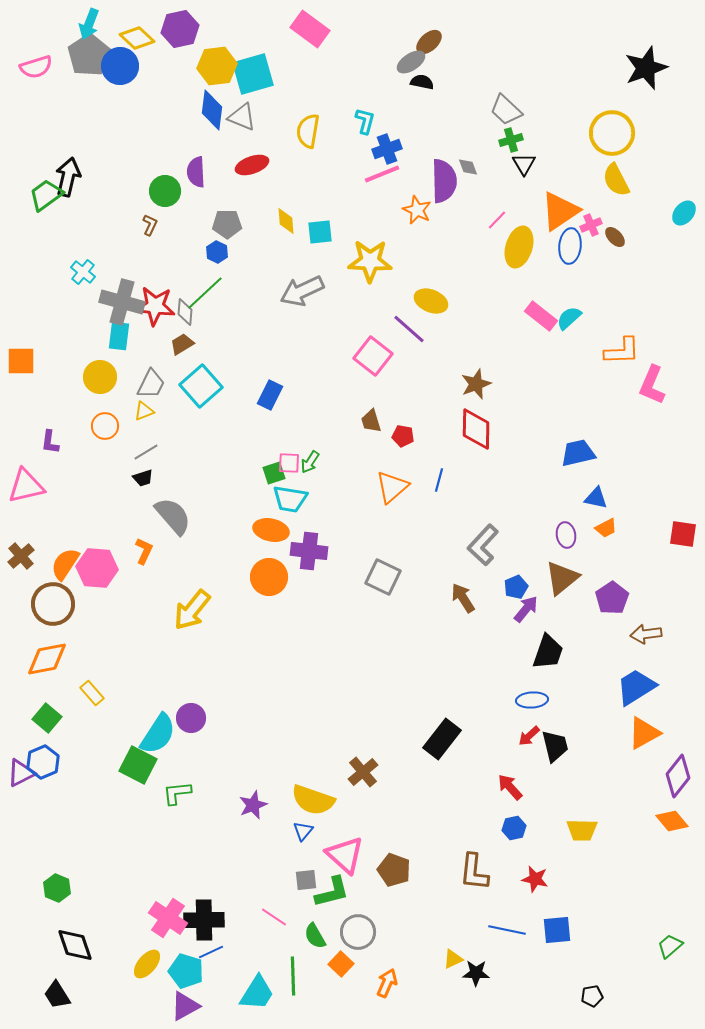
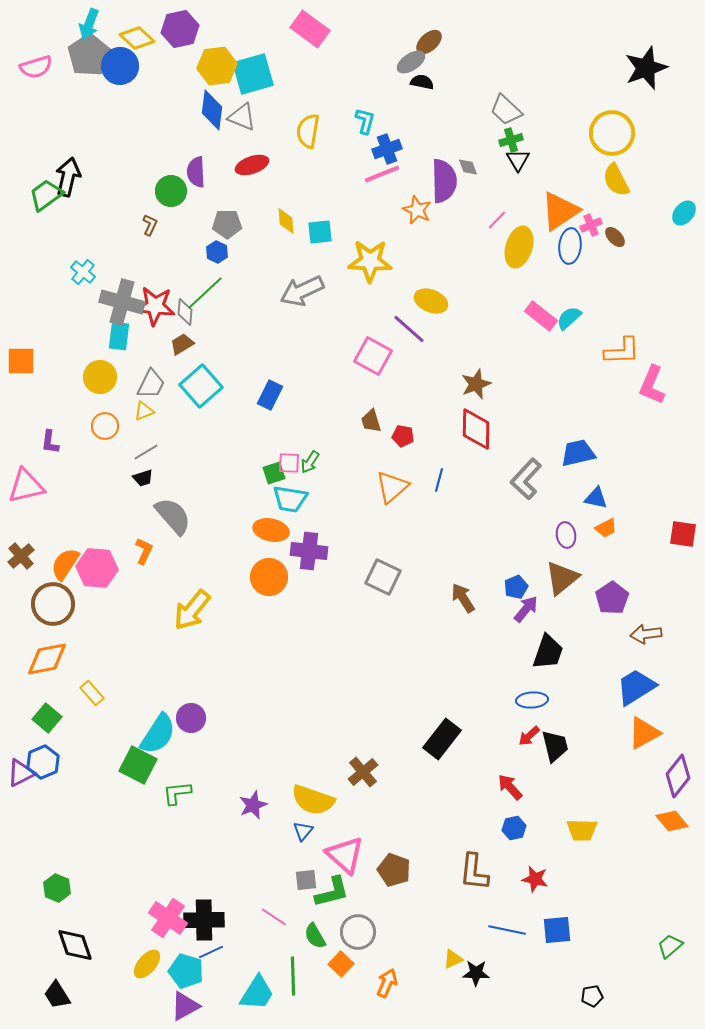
black triangle at (524, 164): moved 6 px left, 4 px up
green circle at (165, 191): moved 6 px right
pink square at (373, 356): rotated 9 degrees counterclockwise
gray L-shape at (483, 545): moved 43 px right, 66 px up
